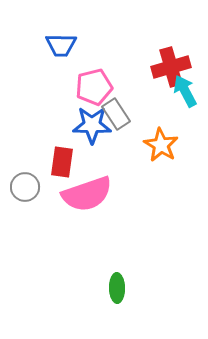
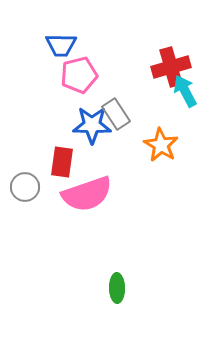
pink pentagon: moved 15 px left, 12 px up
